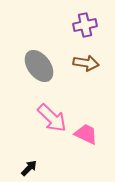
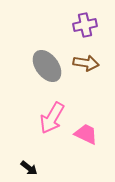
gray ellipse: moved 8 px right
pink arrow: rotated 76 degrees clockwise
black arrow: rotated 84 degrees clockwise
